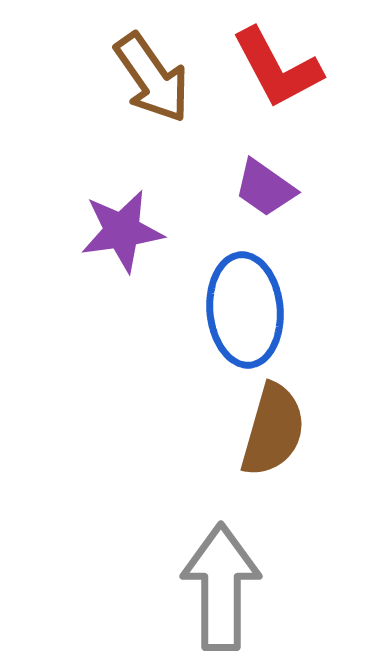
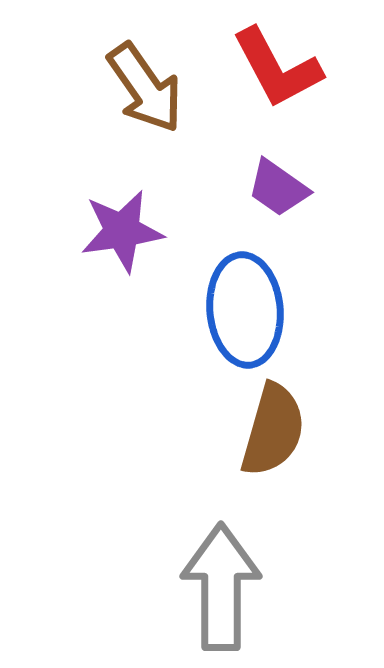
brown arrow: moved 7 px left, 10 px down
purple trapezoid: moved 13 px right
